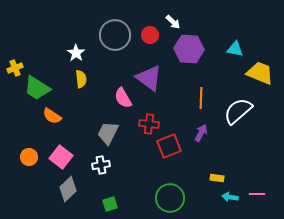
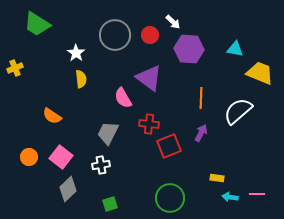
green trapezoid: moved 64 px up
